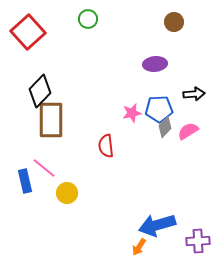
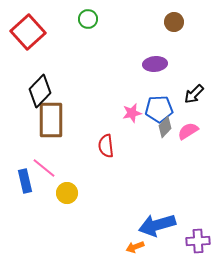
black arrow: rotated 140 degrees clockwise
orange arrow: moved 4 px left; rotated 36 degrees clockwise
